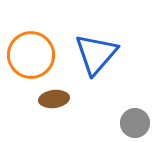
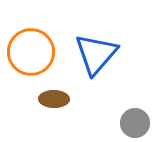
orange circle: moved 3 px up
brown ellipse: rotated 8 degrees clockwise
